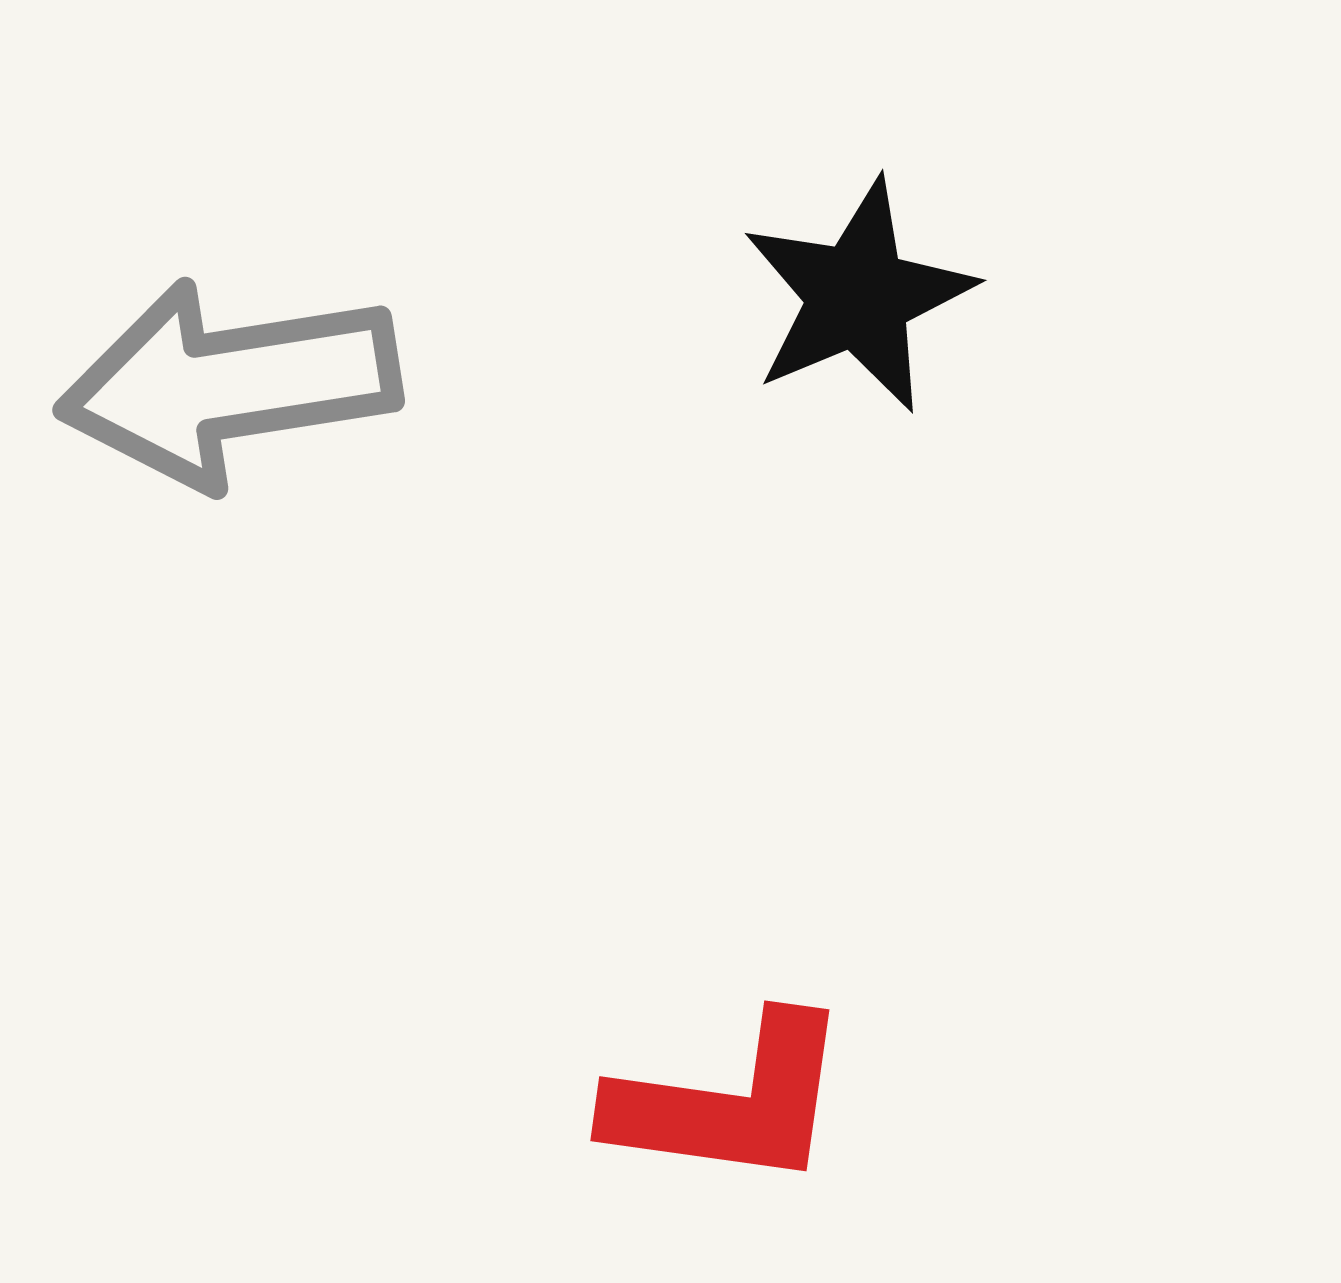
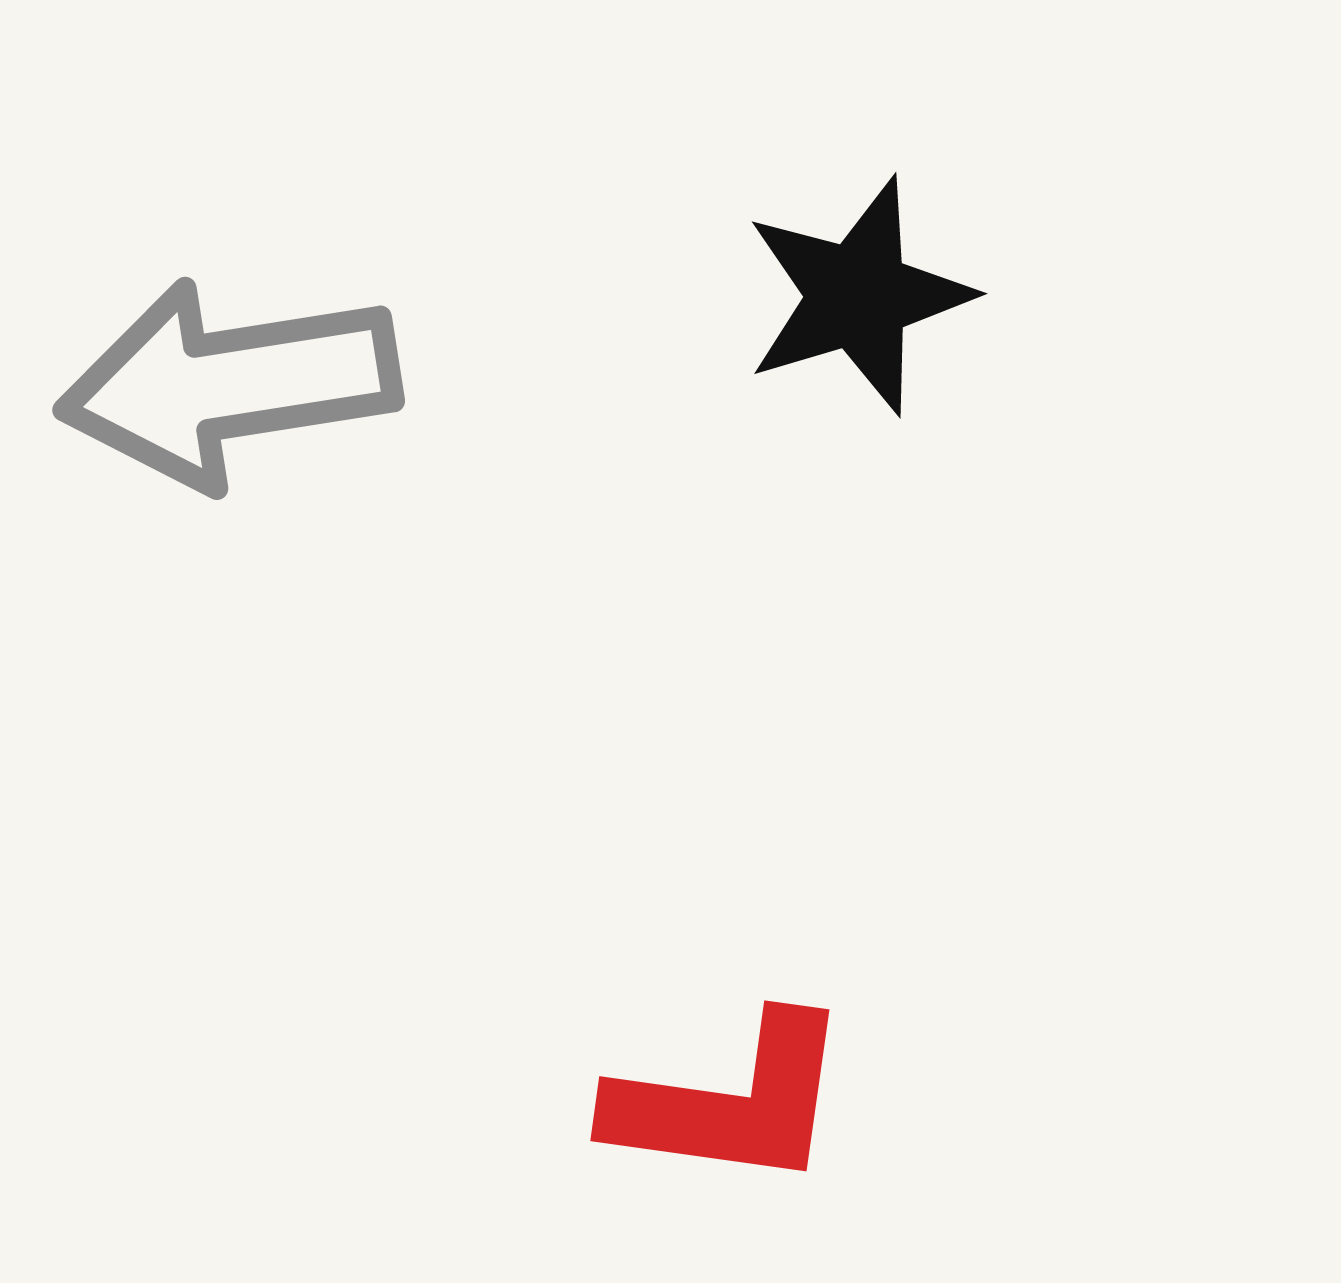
black star: rotated 6 degrees clockwise
